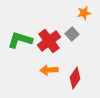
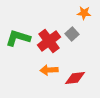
orange star: rotated 16 degrees clockwise
green L-shape: moved 2 px left, 2 px up
red diamond: rotated 50 degrees clockwise
